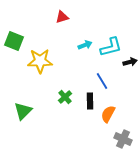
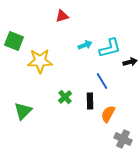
red triangle: moved 1 px up
cyan L-shape: moved 1 px left, 1 px down
